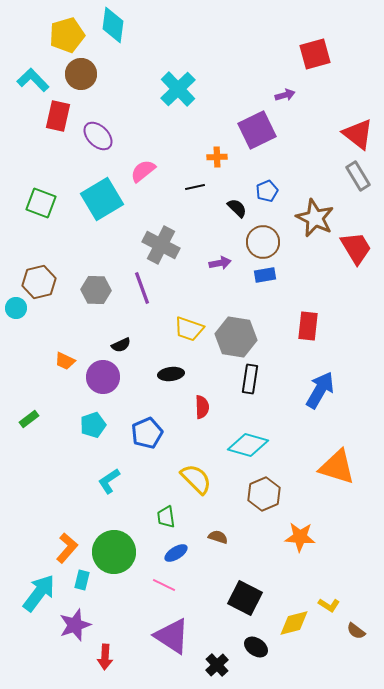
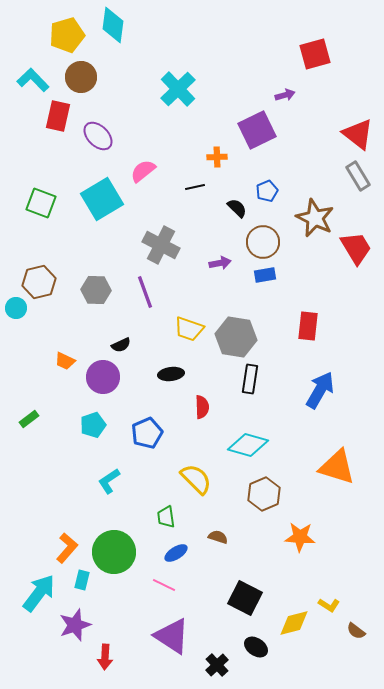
brown circle at (81, 74): moved 3 px down
purple line at (142, 288): moved 3 px right, 4 px down
